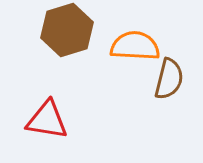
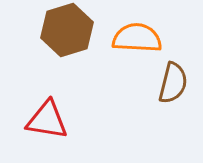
orange semicircle: moved 2 px right, 8 px up
brown semicircle: moved 4 px right, 4 px down
